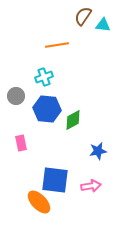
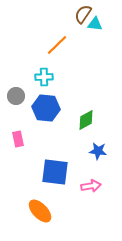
brown semicircle: moved 2 px up
cyan triangle: moved 8 px left, 1 px up
orange line: rotated 35 degrees counterclockwise
cyan cross: rotated 18 degrees clockwise
blue hexagon: moved 1 px left, 1 px up
green diamond: moved 13 px right
pink rectangle: moved 3 px left, 4 px up
blue star: rotated 18 degrees clockwise
blue square: moved 8 px up
orange ellipse: moved 1 px right, 9 px down
